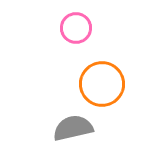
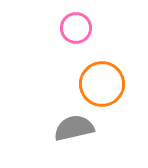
gray semicircle: moved 1 px right
